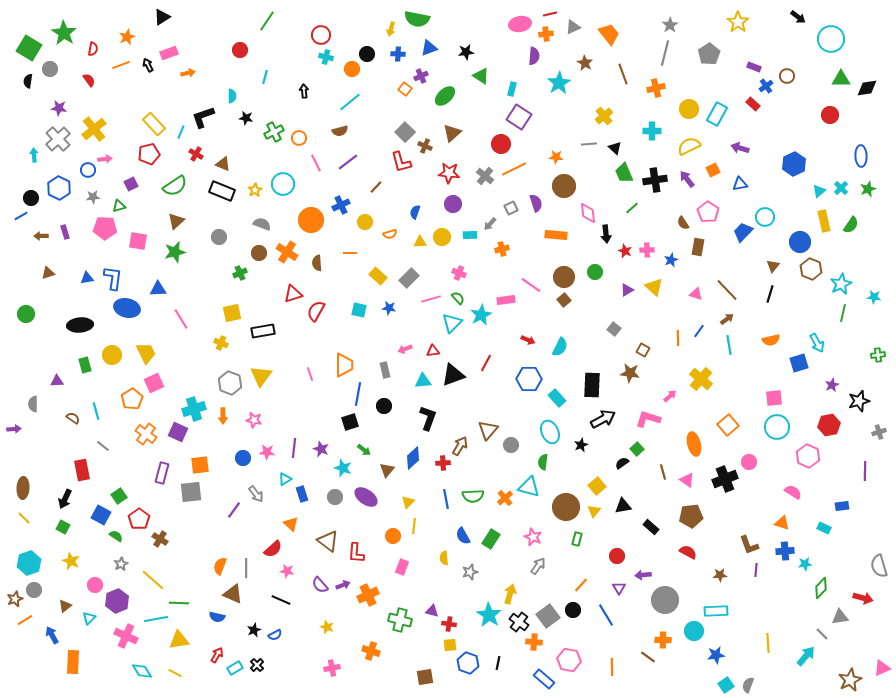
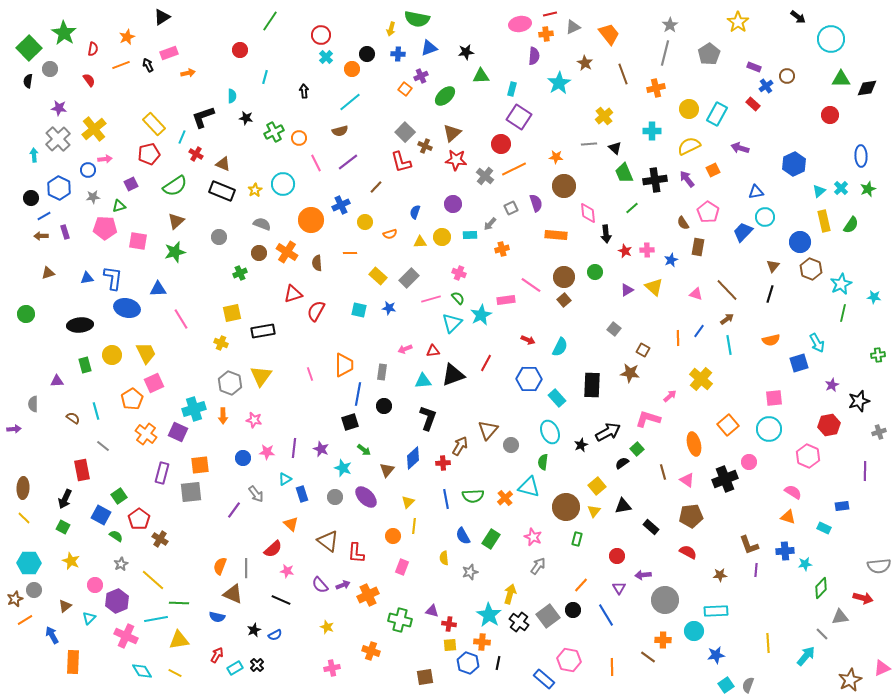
green line at (267, 21): moved 3 px right
green square at (29, 48): rotated 15 degrees clockwise
cyan cross at (326, 57): rotated 32 degrees clockwise
green triangle at (481, 76): rotated 36 degrees counterclockwise
cyan line at (181, 132): moved 1 px right, 5 px down
red star at (449, 173): moved 7 px right, 13 px up
blue triangle at (740, 184): moved 16 px right, 8 px down
blue line at (21, 216): moved 23 px right
gray rectangle at (385, 370): moved 3 px left, 2 px down; rotated 21 degrees clockwise
black arrow at (603, 419): moved 5 px right, 13 px down
cyan circle at (777, 427): moved 8 px left, 2 px down
purple ellipse at (366, 497): rotated 10 degrees clockwise
orange triangle at (782, 523): moved 6 px right, 6 px up
cyan hexagon at (29, 563): rotated 20 degrees clockwise
gray semicircle at (879, 566): rotated 80 degrees counterclockwise
orange cross at (534, 642): moved 52 px left
